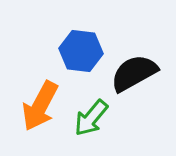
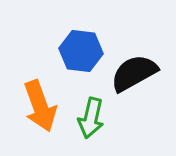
orange arrow: rotated 48 degrees counterclockwise
green arrow: rotated 27 degrees counterclockwise
